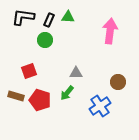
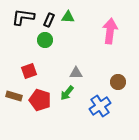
brown rectangle: moved 2 px left
